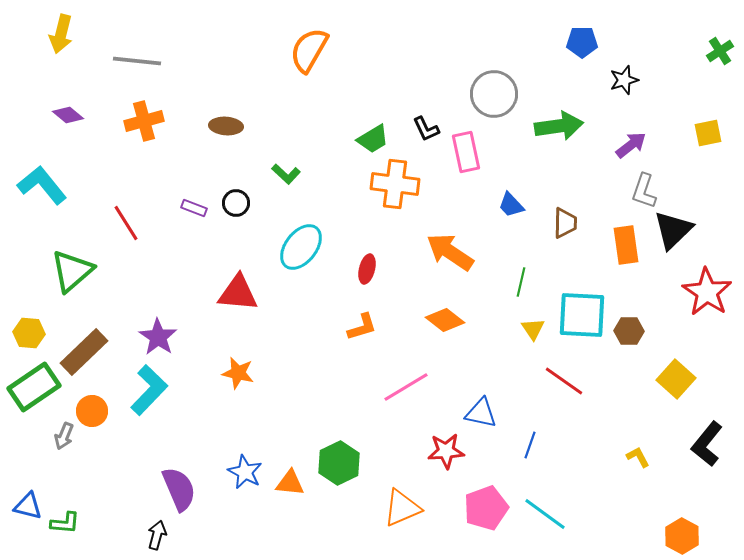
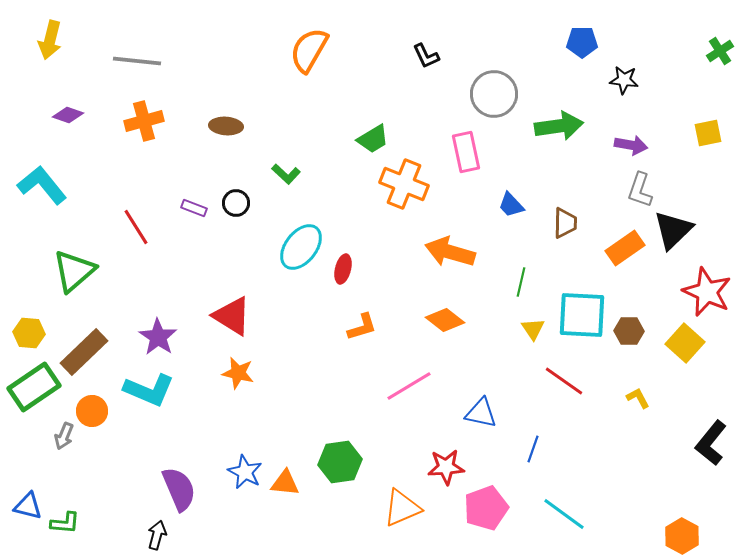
yellow arrow at (61, 34): moved 11 px left, 6 px down
black star at (624, 80): rotated 24 degrees clockwise
purple diamond at (68, 115): rotated 20 degrees counterclockwise
black L-shape at (426, 129): moved 73 px up
purple arrow at (631, 145): rotated 48 degrees clockwise
orange cross at (395, 184): moved 9 px right; rotated 15 degrees clockwise
gray L-shape at (644, 191): moved 4 px left, 1 px up
red line at (126, 223): moved 10 px right, 4 px down
orange rectangle at (626, 245): moved 1 px left, 3 px down; rotated 63 degrees clockwise
orange arrow at (450, 252): rotated 18 degrees counterclockwise
red ellipse at (367, 269): moved 24 px left
green triangle at (72, 271): moved 2 px right
red star at (707, 292): rotated 9 degrees counterclockwise
red triangle at (238, 293): moved 6 px left, 23 px down; rotated 27 degrees clockwise
yellow square at (676, 379): moved 9 px right, 36 px up
pink line at (406, 387): moved 3 px right, 1 px up
cyan L-shape at (149, 390): rotated 69 degrees clockwise
black L-shape at (707, 444): moved 4 px right, 1 px up
blue line at (530, 445): moved 3 px right, 4 px down
red star at (446, 451): moved 16 px down
yellow L-shape at (638, 457): moved 59 px up
green hexagon at (339, 463): moved 1 px right, 1 px up; rotated 18 degrees clockwise
orange triangle at (290, 483): moved 5 px left
cyan line at (545, 514): moved 19 px right
